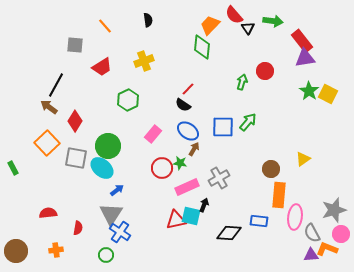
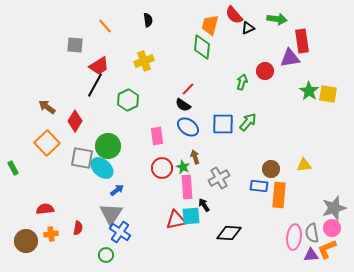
green arrow at (273, 21): moved 4 px right, 2 px up
orange trapezoid at (210, 25): rotated 30 degrees counterclockwise
black triangle at (248, 28): rotated 40 degrees clockwise
red rectangle at (302, 41): rotated 30 degrees clockwise
purple triangle at (305, 58): moved 15 px left
red trapezoid at (102, 67): moved 3 px left, 1 px up
black line at (56, 85): moved 39 px right
yellow square at (328, 94): rotated 18 degrees counterclockwise
brown arrow at (49, 107): moved 2 px left
blue square at (223, 127): moved 3 px up
blue ellipse at (188, 131): moved 4 px up
pink rectangle at (153, 134): moved 4 px right, 2 px down; rotated 48 degrees counterclockwise
brown arrow at (194, 149): moved 1 px right, 8 px down; rotated 48 degrees counterclockwise
gray square at (76, 158): moved 6 px right
yellow triangle at (303, 159): moved 1 px right, 6 px down; rotated 28 degrees clockwise
green star at (180, 163): moved 3 px right, 4 px down; rotated 16 degrees clockwise
pink rectangle at (187, 187): rotated 70 degrees counterclockwise
black arrow at (204, 205): rotated 56 degrees counterclockwise
gray star at (334, 210): moved 2 px up
red semicircle at (48, 213): moved 3 px left, 4 px up
cyan square at (191, 216): rotated 18 degrees counterclockwise
pink ellipse at (295, 217): moved 1 px left, 20 px down
blue rectangle at (259, 221): moved 35 px up
gray semicircle at (312, 233): rotated 18 degrees clockwise
pink circle at (341, 234): moved 9 px left, 6 px up
orange L-shape at (327, 249): rotated 45 degrees counterclockwise
orange cross at (56, 250): moved 5 px left, 16 px up
brown circle at (16, 251): moved 10 px right, 10 px up
